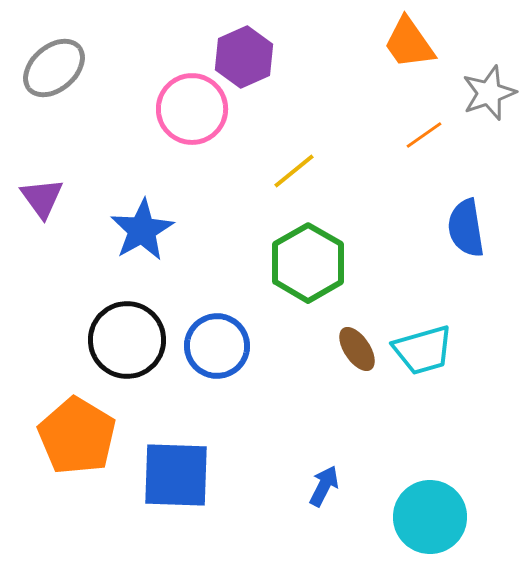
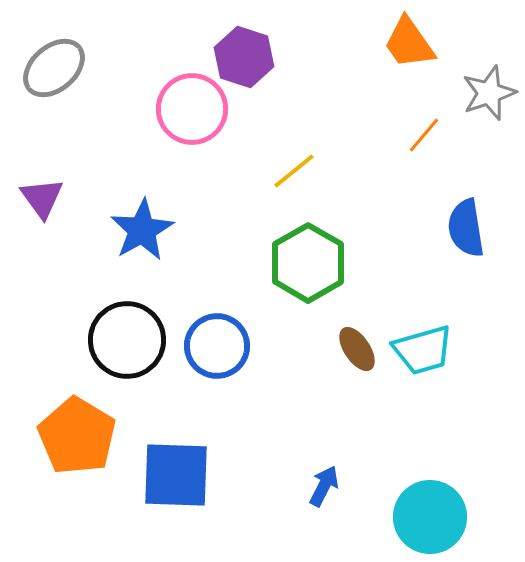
purple hexagon: rotated 18 degrees counterclockwise
orange line: rotated 15 degrees counterclockwise
